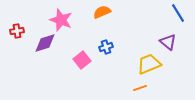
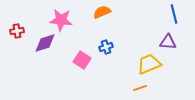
blue line: moved 4 px left, 1 px down; rotated 18 degrees clockwise
pink star: rotated 15 degrees counterclockwise
purple triangle: rotated 36 degrees counterclockwise
pink square: rotated 18 degrees counterclockwise
